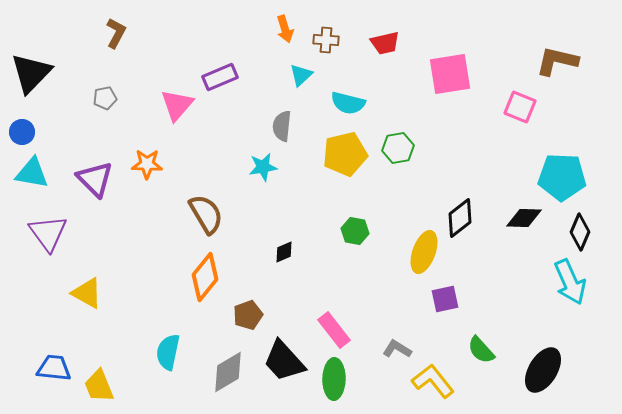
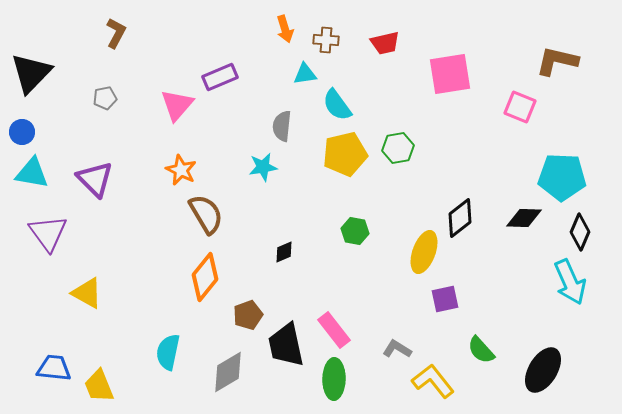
cyan triangle at (301, 75): moved 4 px right, 1 px up; rotated 35 degrees clockwise
cyan semicircle at (348, 103): moved 11 px left, 2 px down; rotated 40 degrees clockwise
orange star at (147, 164): moved 34 px right, 6 px down; rotated 24 degrees clockwise
black trapezoid at (284, 361): moved 2 px right, 16 px up; rotated 30 degrees clockwise
